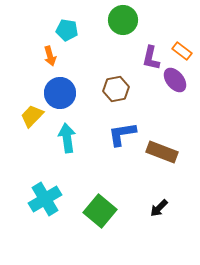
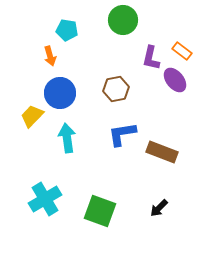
green square: rotated 20 degrees counterclockwise
